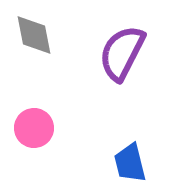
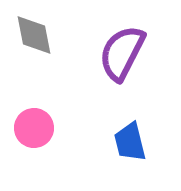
blue trapezoid: moved 21 px up
